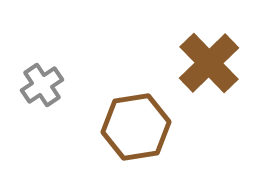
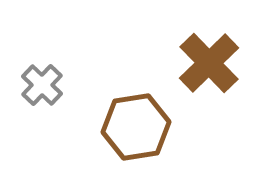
gray cross: rotated 12 degrees counterclockwise
